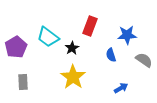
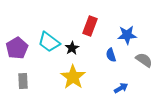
cyan trapezoid: moved 1 px right, 5 px down
purple pentagon: moved 1 px right, 1 px down
gray rectangle: moved 1 px up
